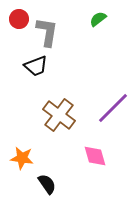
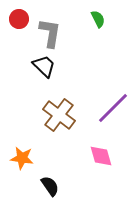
green semicircle: rotated 102 degrees clockwise
gray L-shape: moved 3 px right, 1 px down
black trapezoid: moved 8 px right; rotated 115 degrees counterclockwise
pink diamond: moved 6 px right
black semicircle: moved 3 px right, 2 px down
